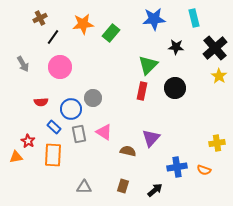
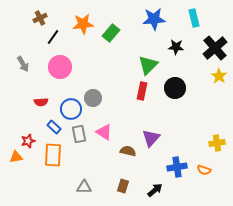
red star: rotated 24 degrees clockwise
